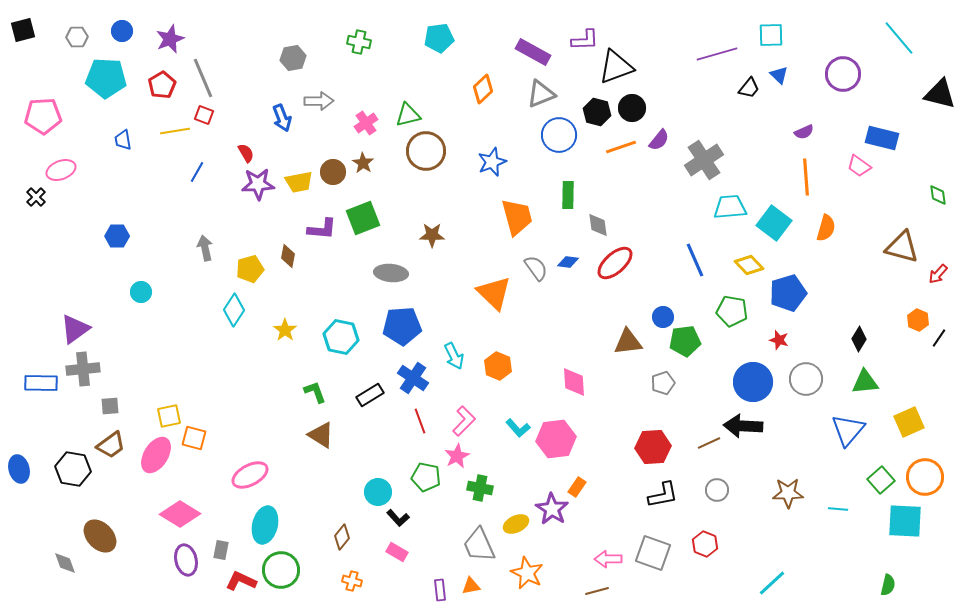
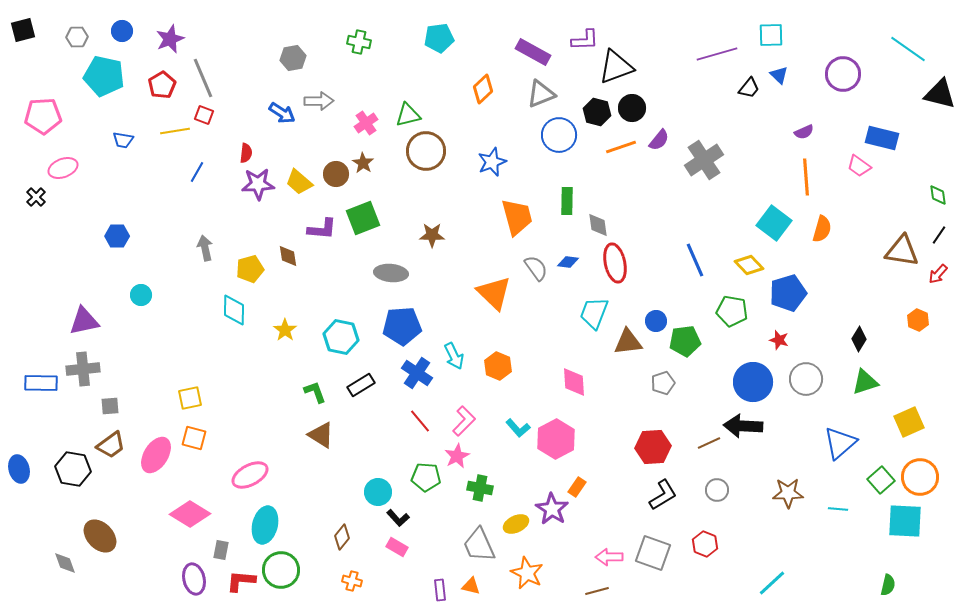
cyan line at (899, 38): moved 9 px right, 11 px down; rotated 15 degrees counterclockwise
cyan pentagon at (106, 78): moved 2 px left, 2 px up; rotated 9 degrees clockwise
blue arrow at (282, 118): moved 5 px up; rotated 36 degrees counterclockwise
blue trapezoid at (123, 140): rotated 70 degrees counterclockwise
red semicircle at (246, 153): rotated 36 degrees clockwise
pink ellipse at (61, 170): moved 2 px right, 2 px up
brown circle at (333, 172): moved 3 px right, 2 px down
yellow trapezoid at (299, 182): rotated 52 degrees clockwise
green rectangle at (568, 195): moved 1 px left, 6 px down
cyan trapezoid at (730, 207): moved 136 px left, 106 px down; rotated 64 degrees counterclockwise
orange semicircle at (826, 228): moved 4 px left, 1 px down
brown triangle at (902, 247): moved 4 px down; rotated 6 degrees counterclockwise
brown diamond at (288, 256): rotated 20 degrees counterclockwise
red ellipse at (615, 263): rotated 60 degrees counterclockwise
cyan circle at (141, 292): moved 3 px down
cyan diamond at (234, 310): rotated 32 degrees counterclockwise
blue circle at (663, 317): moved 7 px left, 4 px down
purple triangle at (75, 329): moved 9 px right, 8 px up; rotated 24 degrees clockwise
black line at (939, 338): moved 103 px up
blue cross at (413, 378): moved 4 px right, 5 px up
green triangle at (865, 382): rotated 12 degrees counterclockwise
black rectangle at (370, 395): moved 9 px left, 10 px up
yellow square at (169, 416): moved 21 px right, 18 px up
red line at (420, 421): rotated 20 degrees counterclockwise
blue triangle at (848, 430): moved 8 px left, 13 px down; rotated 9 degrees clockwise
pink hexagon at (556, 439): rotated 21 degrees counterclockwise
green pentagon at (426, 477): rotated 8 degrees counterclockwise
orange circle at (925, 477): moved 5 px left
black L-shape at (663, 495): rotated 20 degrees counterclockwise
pink diamond at (180, 514): moved 10 px right
pink rectangle at (397, 552): moved 5 px up
pink arrow at (608, 559): moved 1 px right, 2 px up
purple ellipse at (186, 560): moved 8 px right, 19 px down
red L-shape at (241, 581): rotated 20 degrees counterclockwise
orange triangle at (471, 586): rotated 24 degrees clockwise
